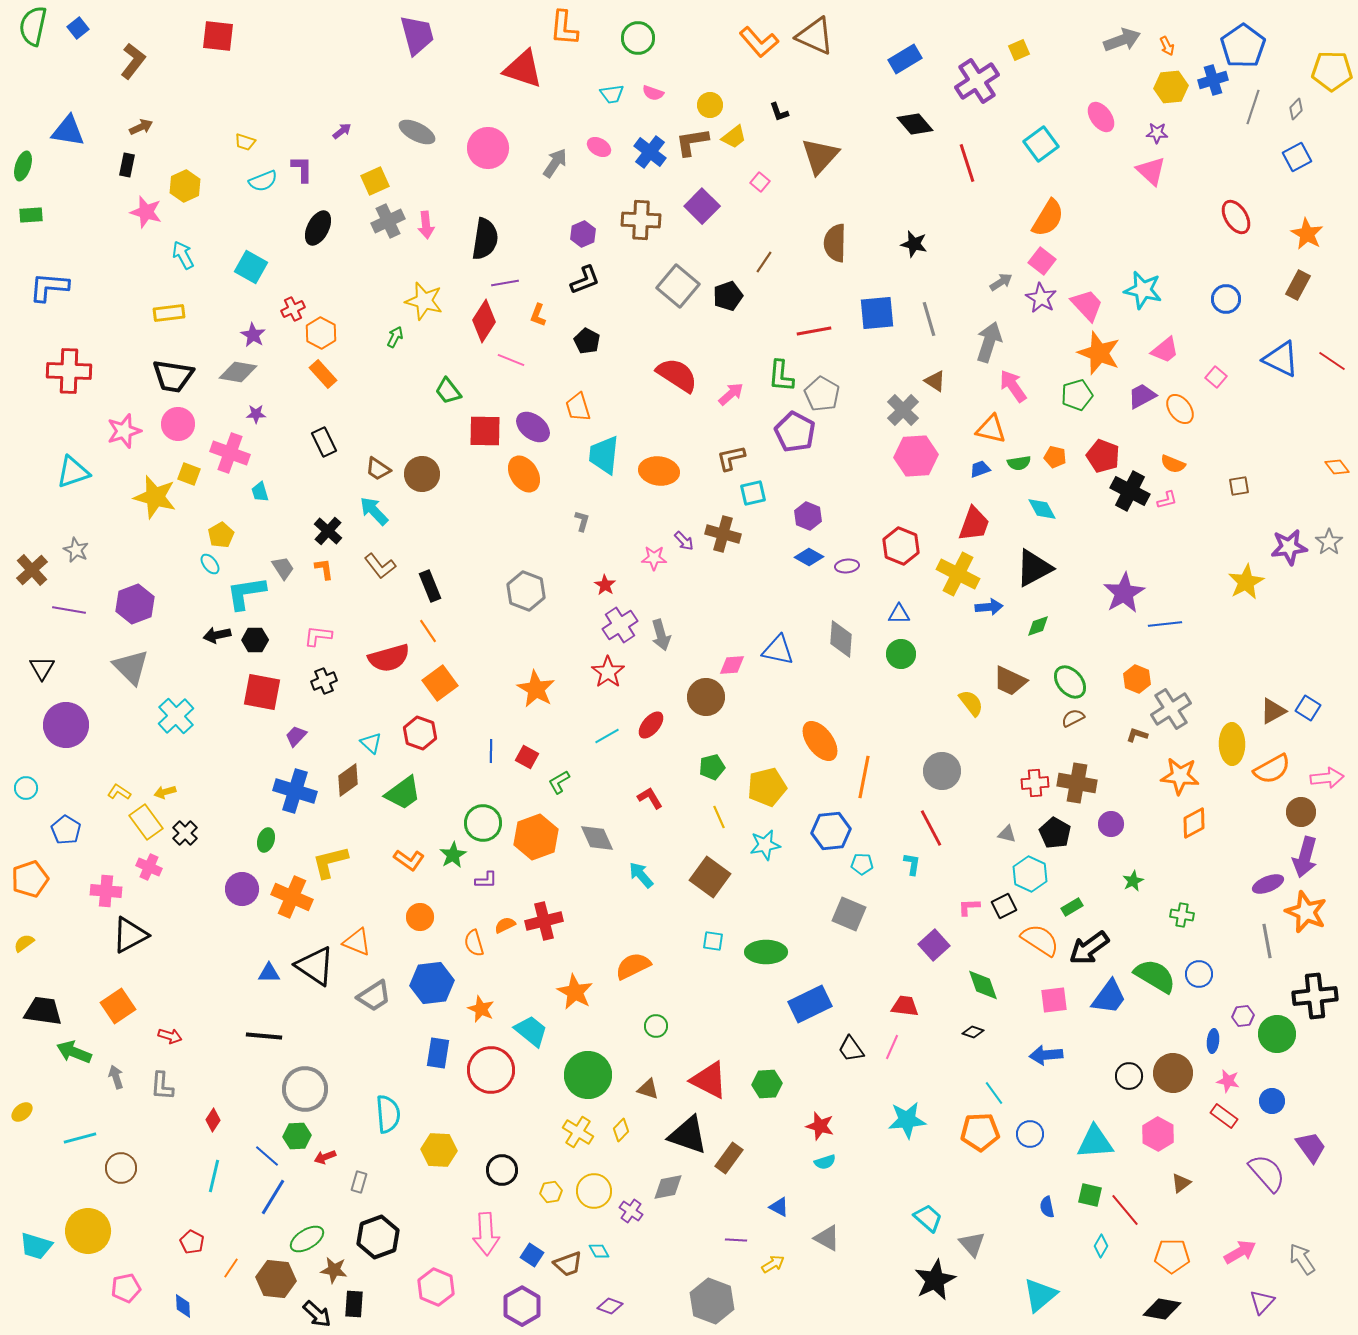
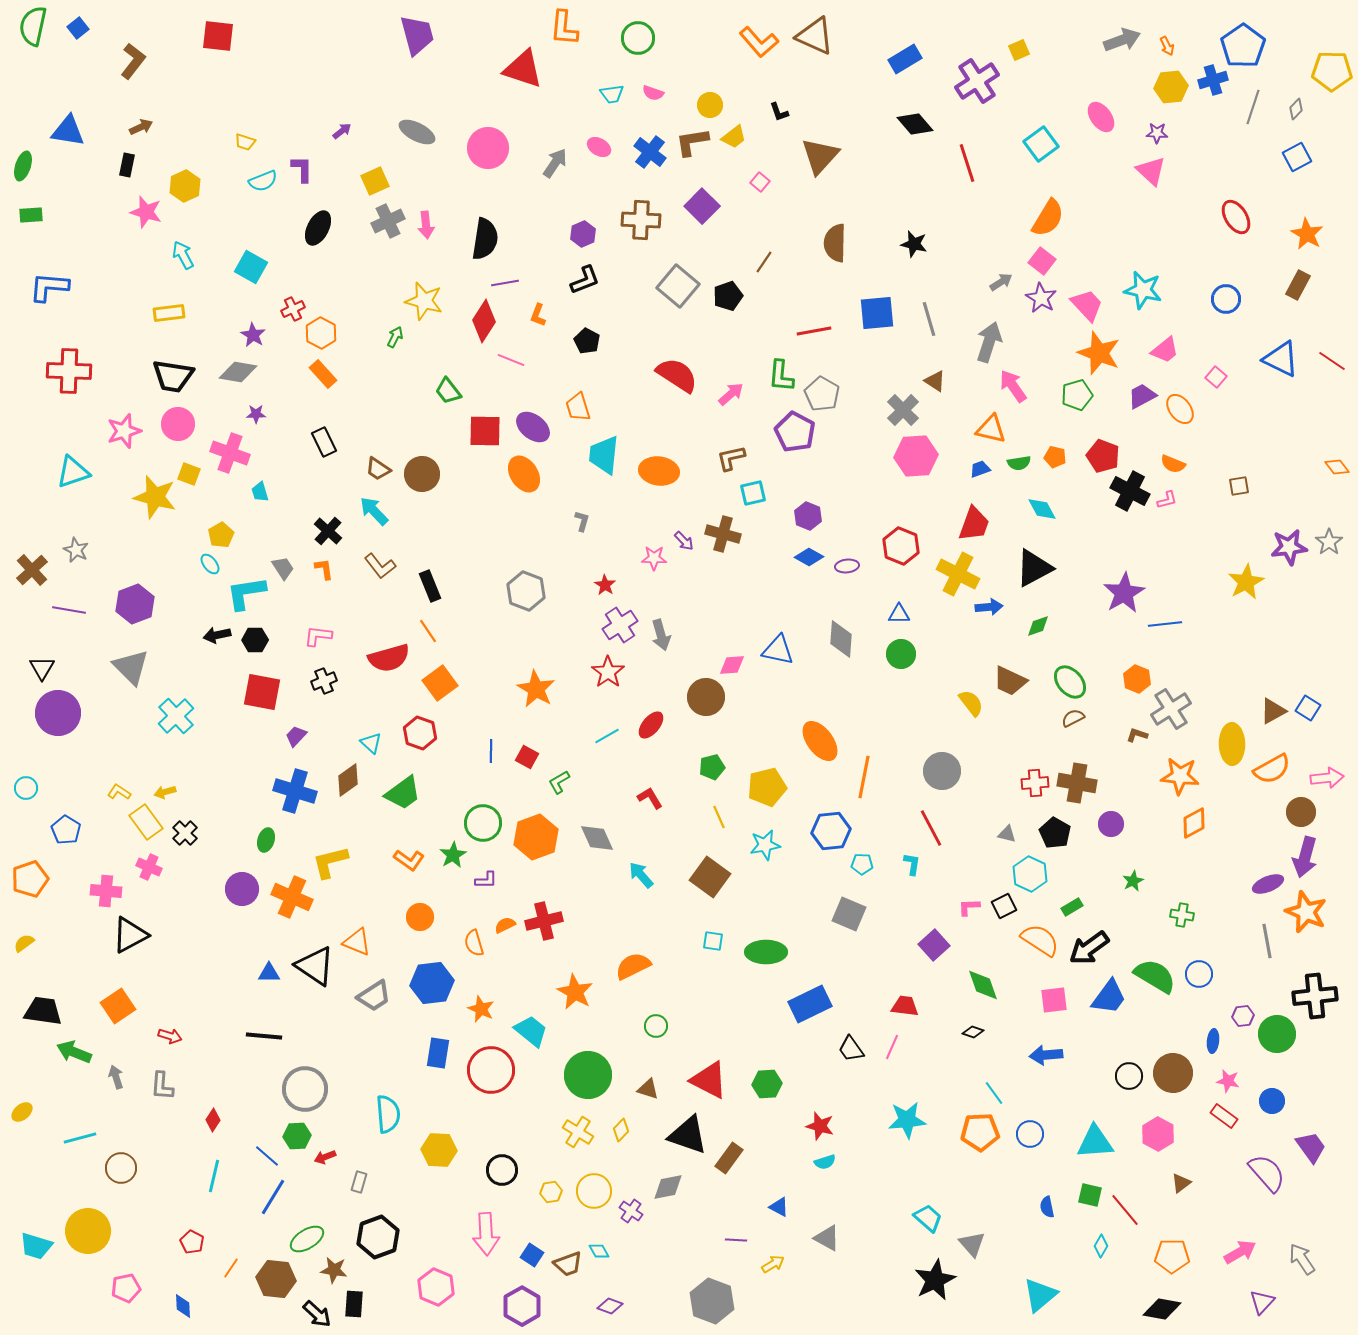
purple circle at (66, 725): moved 8 px left, 12 px up
